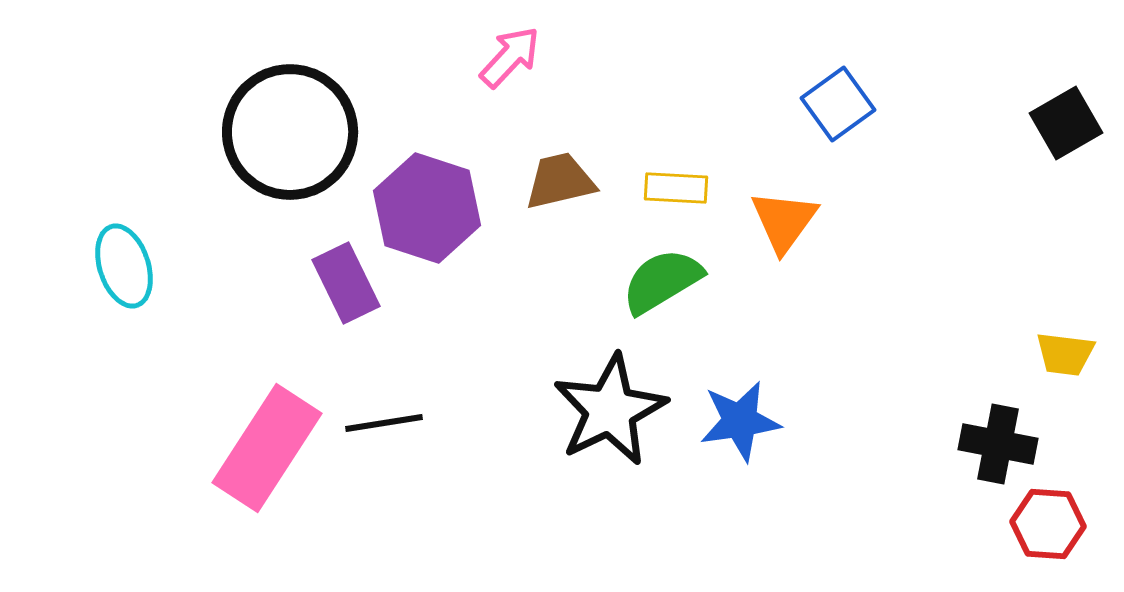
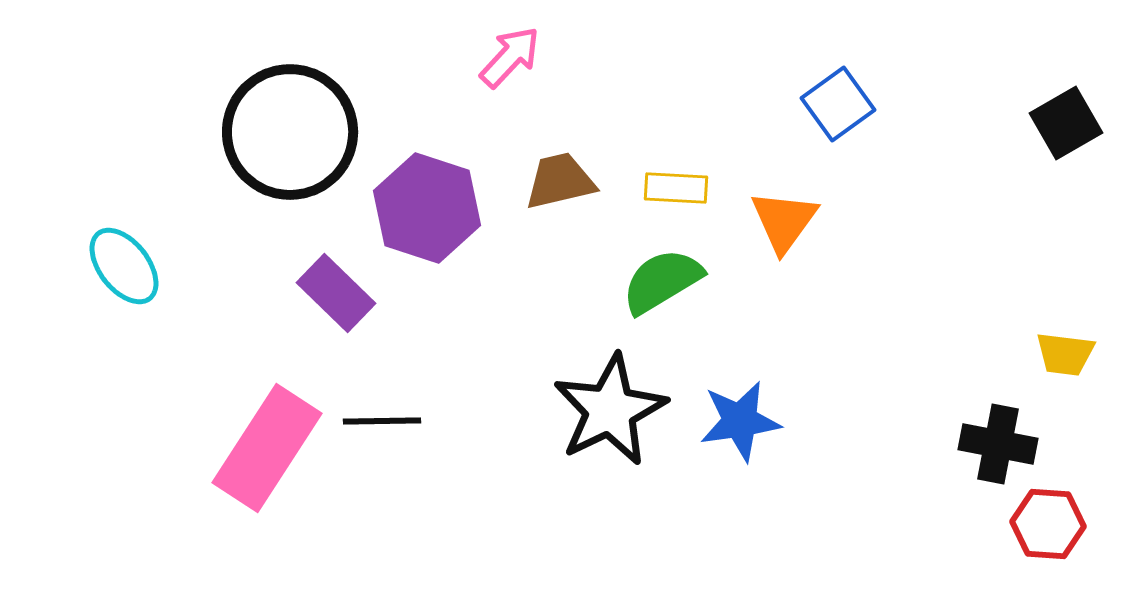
cyan ellipse: rotated 20 degrees counterclockwise
purple rectangle: moved 10 px left, 10 px down; rotated 20 degrees counterclockwise
black line: moved 2 px left, 2 px up; rotated 8 degrees clockwise
